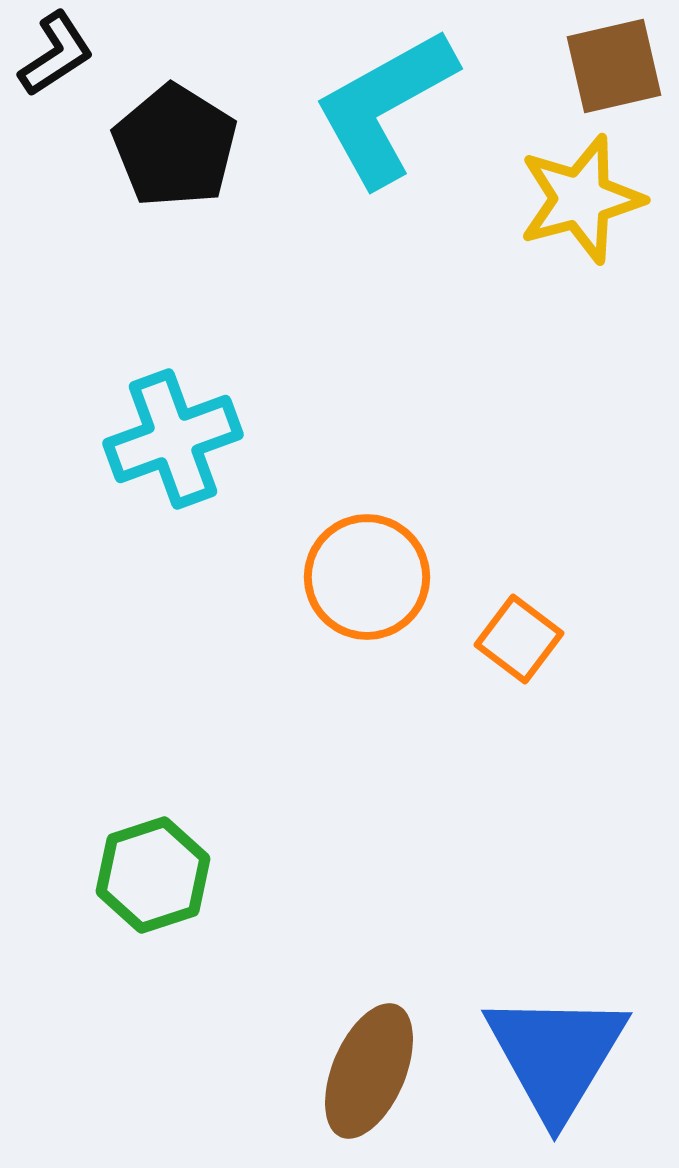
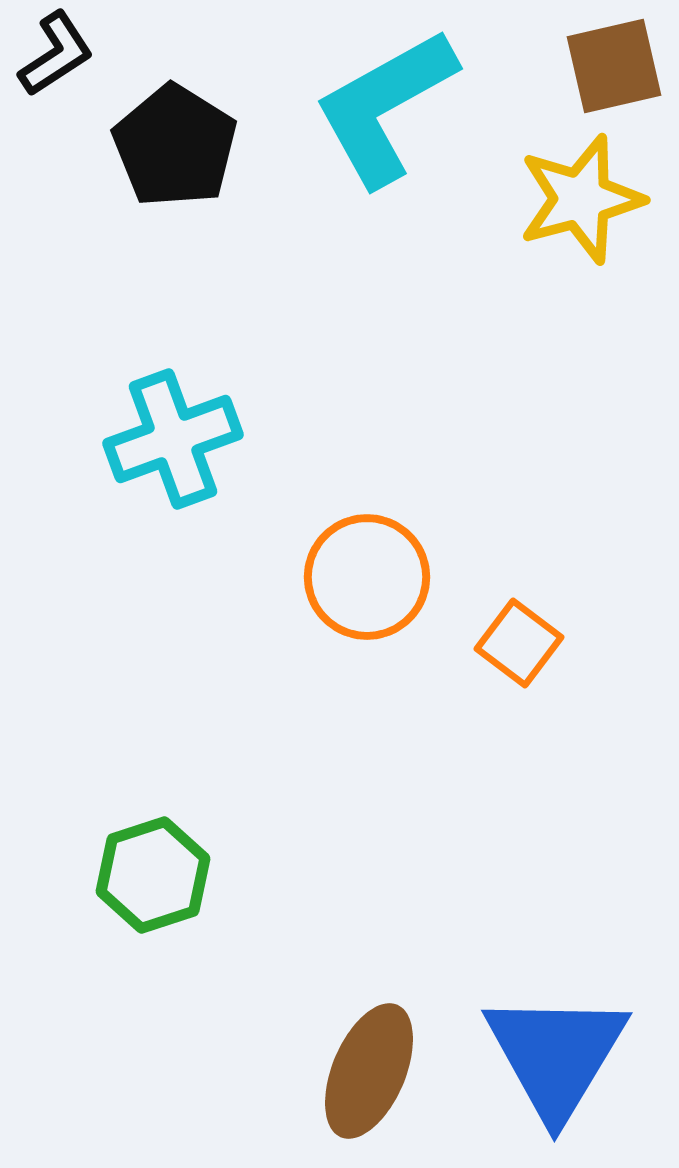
orange square: moved 4 px down
